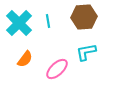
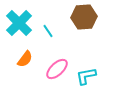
cyan line: moved 10 px down; rotated 24 degrees counterclockwise
cyan L-shape: moved 24 px down
